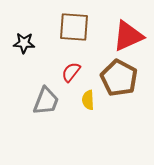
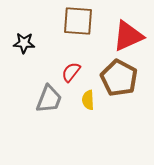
brown square: moved 4 px right, 6 px up
gray trapezoid: moved 3 px right, 2 px up
